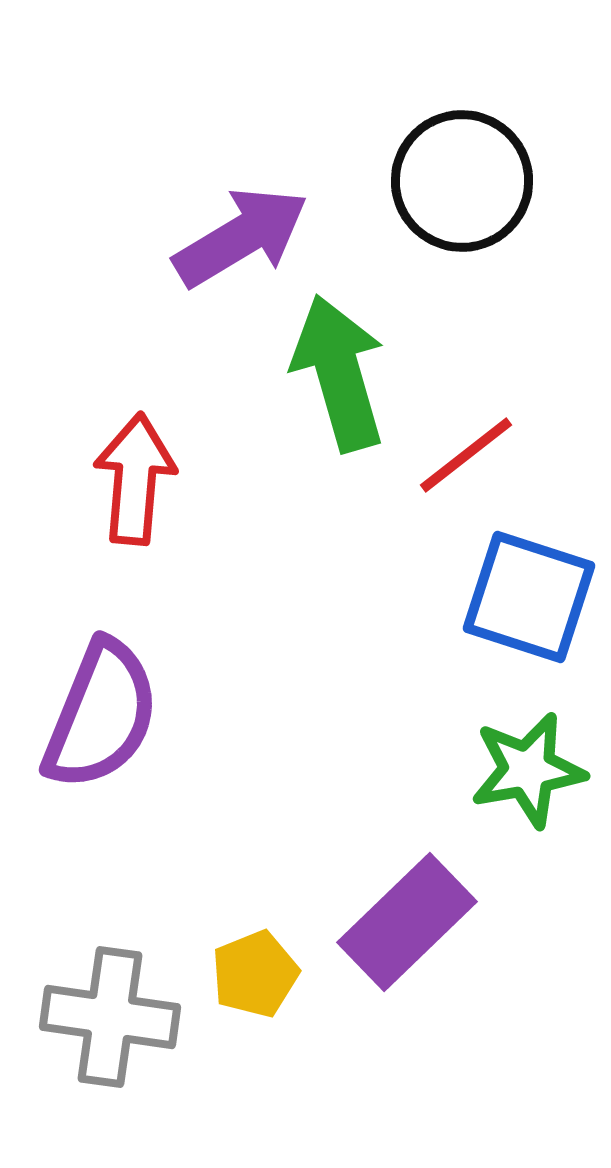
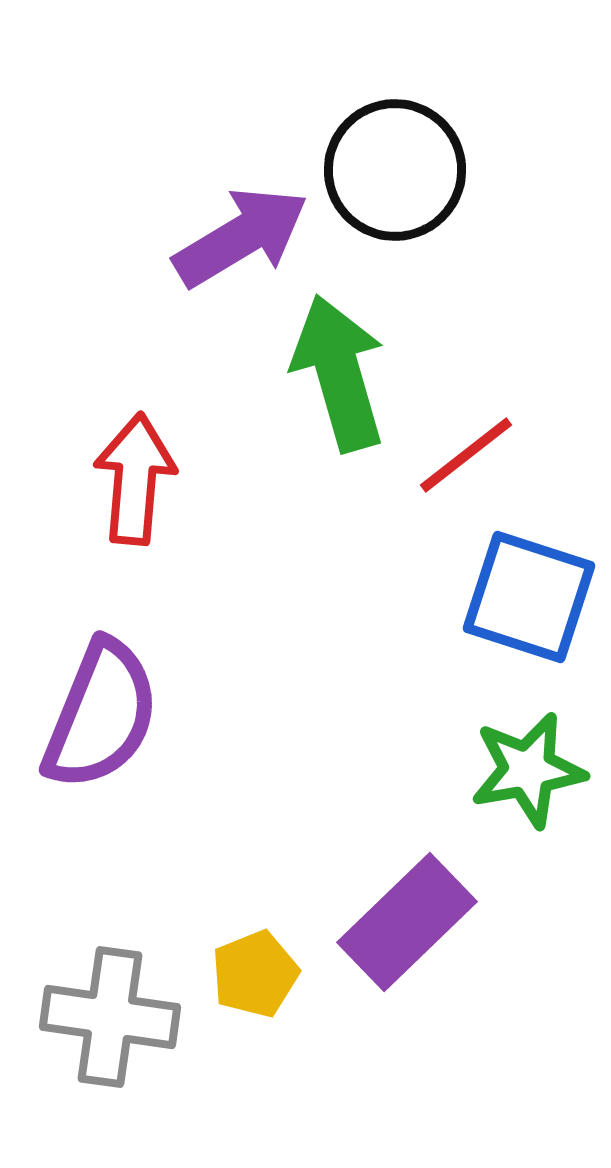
black circle: moved 67 px left, 11 px up
